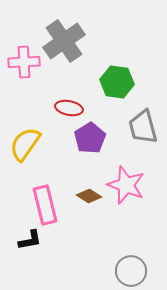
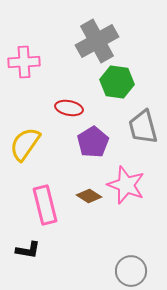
gray cross: moved 33 px right; rotated 6 degrees clockwise
purple pentagon: moved 3 px right, 4 px down
black L-shape: moved 2 px left, 10 px down; rotated 20 degrees clockwise
